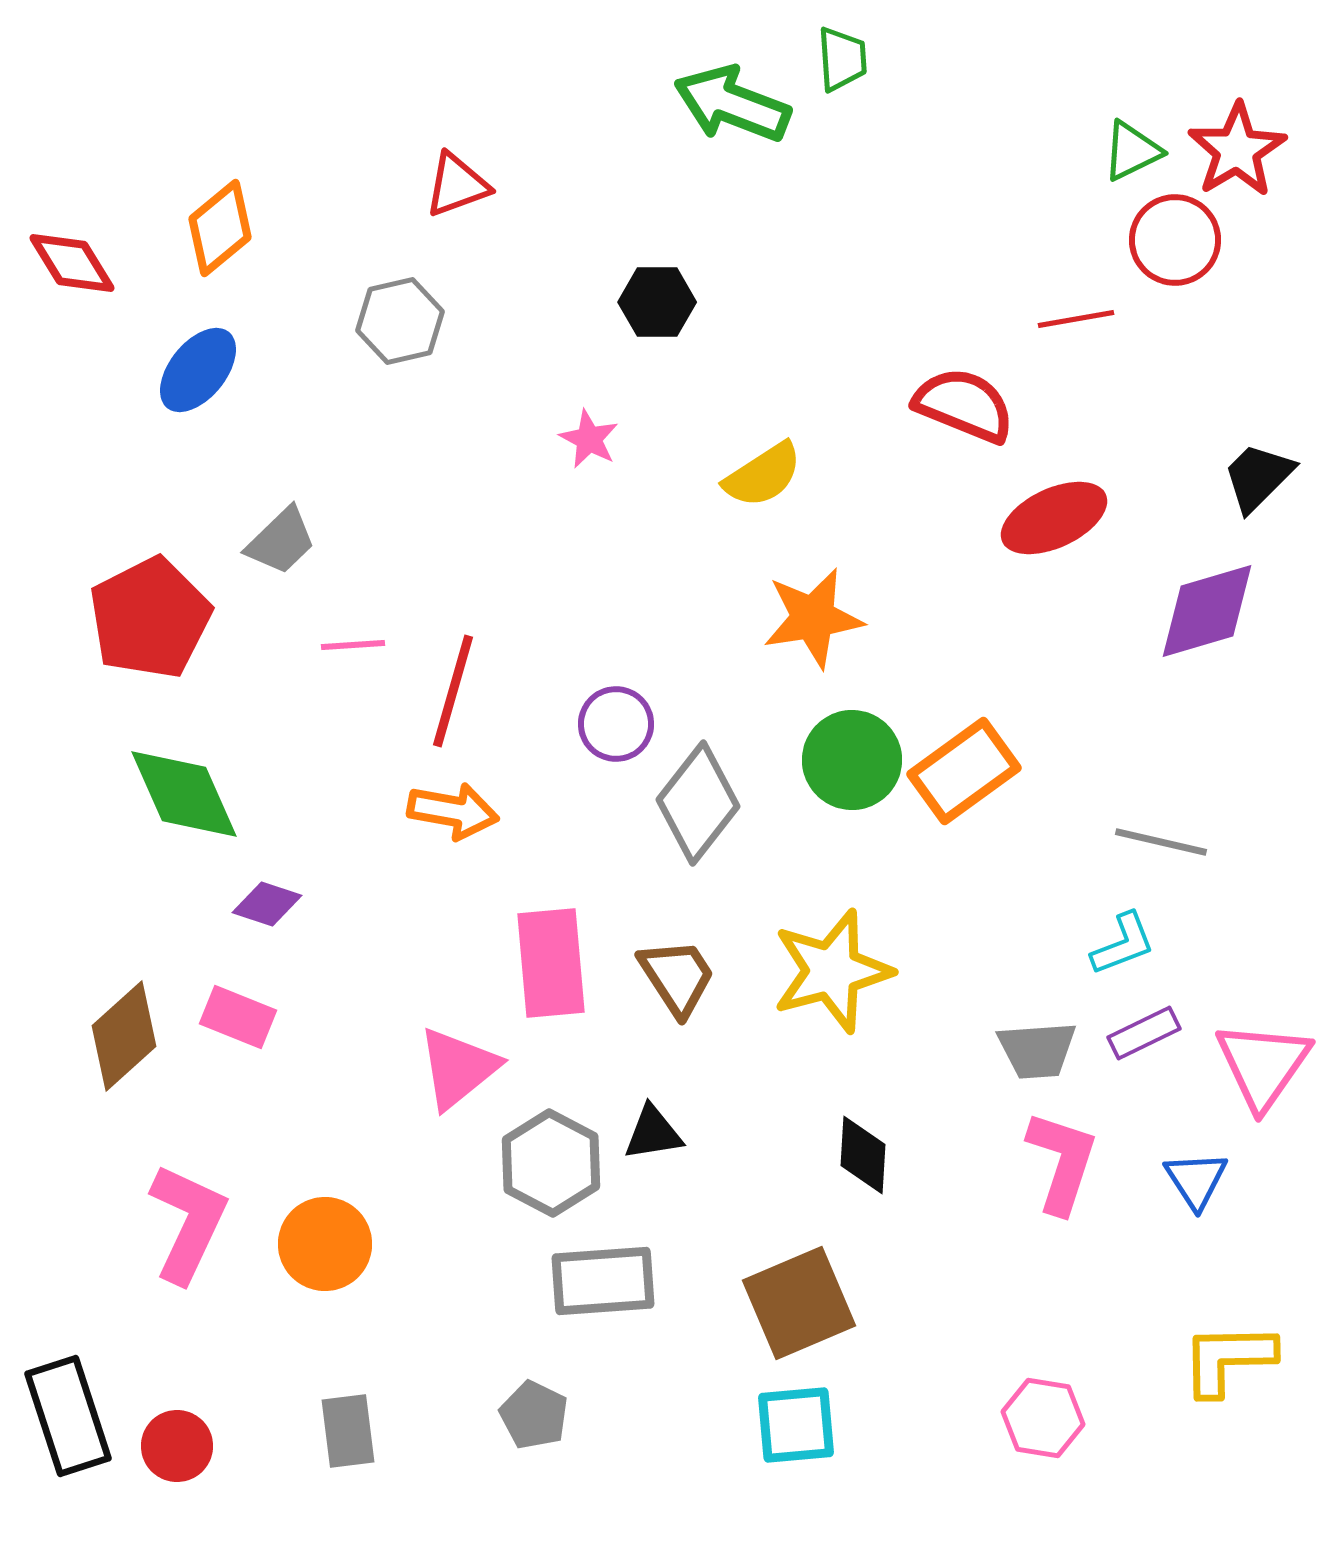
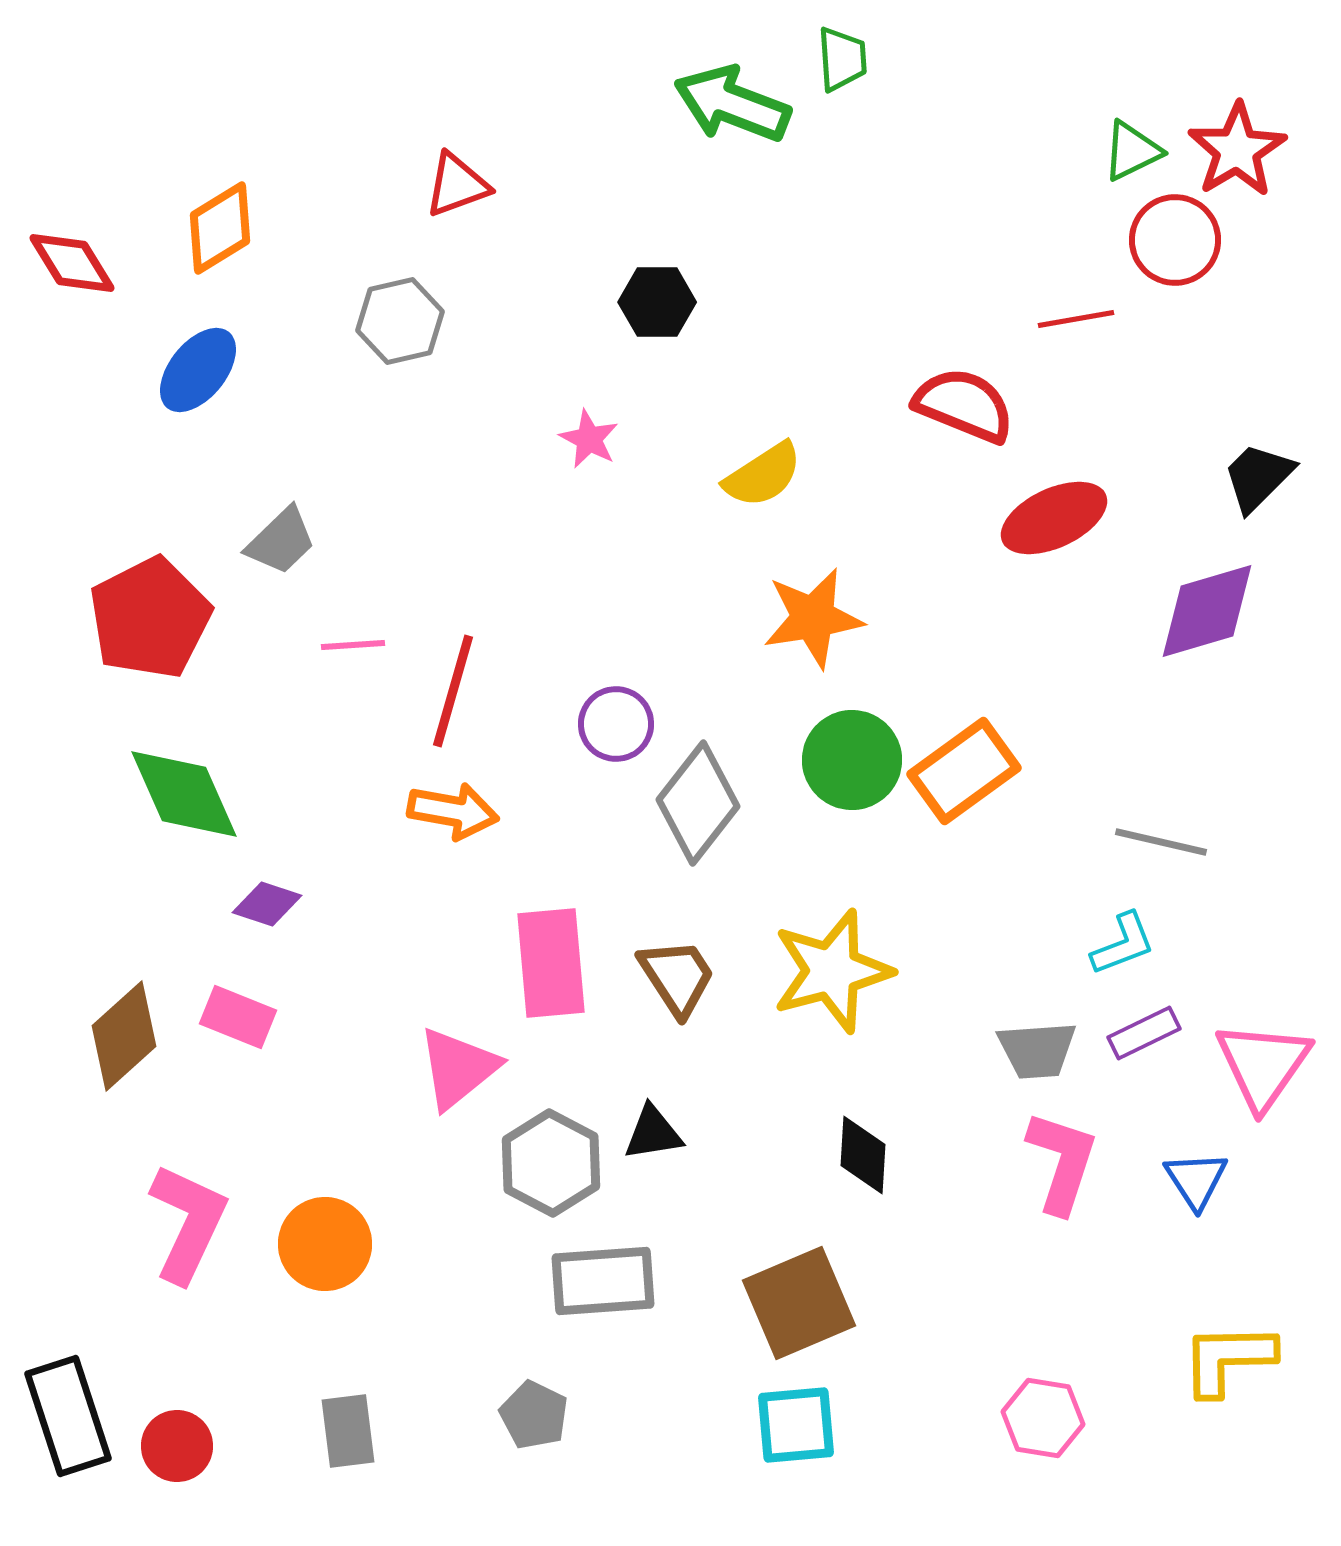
orange diamond at (220, 228): rotated 8 degrees clockwise
